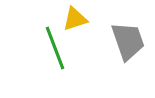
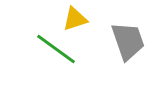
green line: moved 1 px right, 1 px down; rotated 33 degrees counterclockwise
